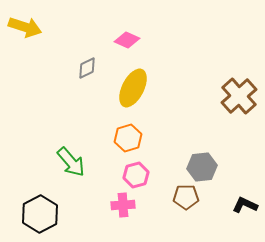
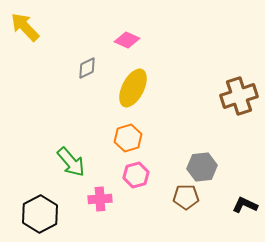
yellow arrow: rotated 152 degrees counterclockwise
brown cross: rotated 24 degrees clockwise
pink cross: moved 23 px left, 6 px up
